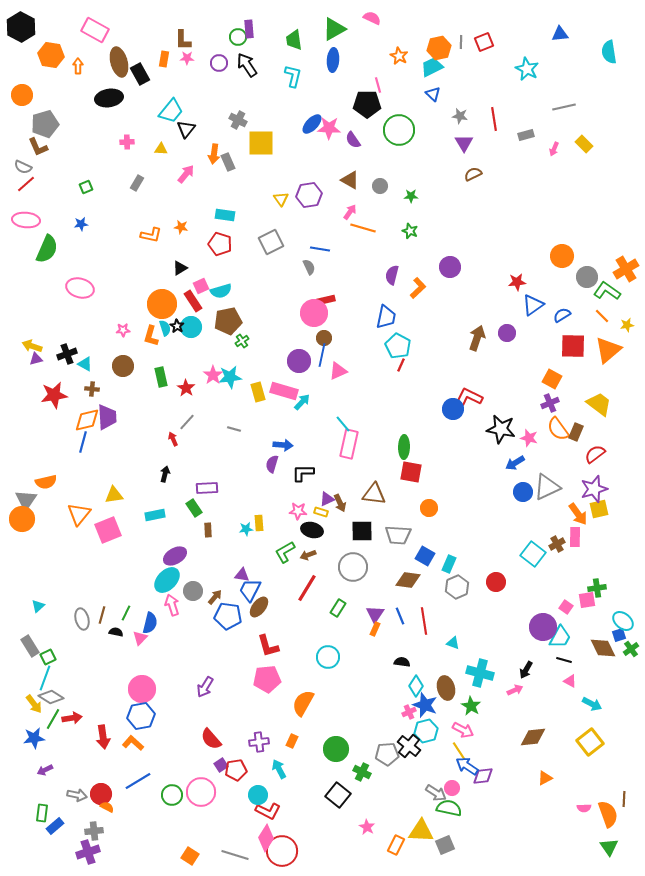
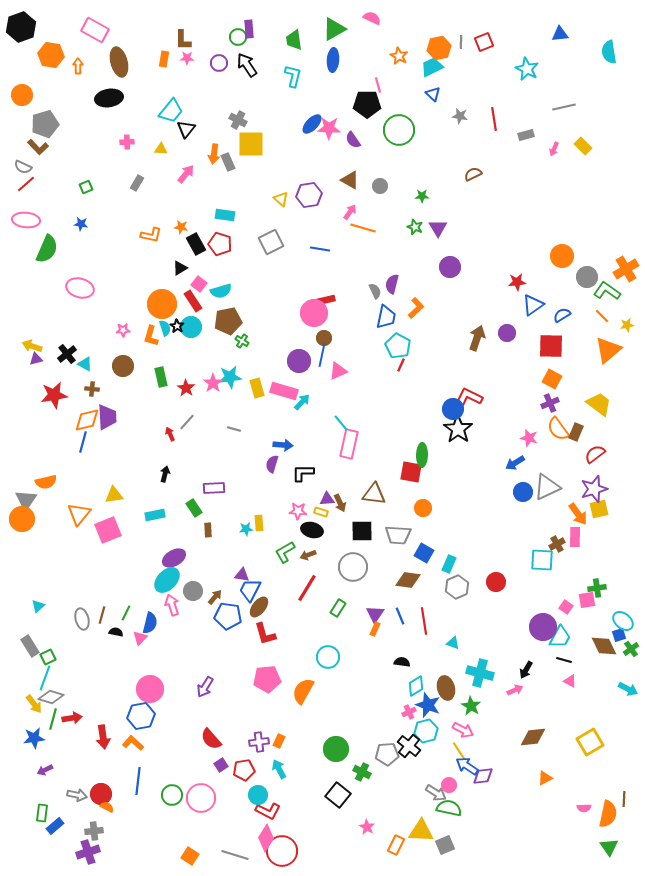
black hexagon at (21, 27): rotated 12 degrees clockwise
black rectangle at (140, 74): moved 56 px right, 170 px down
yellow square at (261, 143): moved 10 px left, 1 px down
purple triangle at (464, 143): moved 26 px left, 85 px down
yellow rectangle at (584, 144): moved 1 px left, 2 px down
brown L-shape at (38, 147): rotated 20 degrees counterclockwise
green star at (411, 196): moved 11 px right
yellow triangle at (281, 199): rotated 14 degrees counterclockwise
blue star at (81, 224): rotated 16 degrees clockwise
green star at (410, 231): moved 5 px right, 4 px up
gray semicircle at (309, 267): moved 66 px right, 24 px down
purple semicircle at (392, 275): moved 9 px down
pink square at (201, 286): moved 2 px left, 2 px up; rotated 28 degrees counterclockwise
orange L-shape at (418, 288): moved 2 px left, 20 px down
green cross at (242, 341): rotated 24 degrees counterclockwise
red square at (573, 346): moved 22 px left
black cross at (67, 354): rotated 18 degrees counterclockwise
pink star at (213, 375): moved 8 px down
yellow rectangle at (258, 392): moved 1 px left, 4 px up
cyan line at (343, 424): moved 2 px left, 1 px up
black star at (501, 429): moved 43 px left; rotated 24 degrees clockwise
red arrow at (173, 439): moved 3 px left, 5 px up
green ellipse at (404, 447): moved 18 px right, 8 px down
purple rectangle at (207, 488): moved 7 px right
purple triangle at (327, 499): rotated 21 degrees clockwise
orange circle at (429, 508): moved 6 px left
cyan square at (533, 554): moved 9 px right, 6 px down; rotated 35 degrees counterclockwise
purple ellipse at (175, 556): moved 1 px left, 2 px down
blue square at (425, 556): moved 1 px left, 3 px up
red L-shape at (268, 646): moved 3 px left, 12 px up
brown diamond at (603, 648): moved 1 px right, 2 px up
cyan diamond at (416, 686): rotated 25 degrees clockwise
pink circle at (142, 689): moved 8 px right
gray diamond at (51, 697): rotated 15 degrees counterclockwise
orange semicircle at (303, 703): moved 12 px up
cyan arrow at (592, 704): moved 36 px right, 15 px up
blue star at (425, 705): moved 3 px right
green line at (53, 719): rotated 15 degrees counterclockwise
orange rectangle at (292, 741): moved 13 px left
yellow square at (590, 742): rotated 8 degrees clockwise
red pentagon at (236, 770): moved 8 px right
blue line at (138, 781): rotated 52 degrees counterclockwise
pink circle at (452, 788): moved 3 px left, 3 px up
pink circle at (201, 792): moved 6 px down
orange semicircle at (608, 814): rotated 32 degrees clockwise
